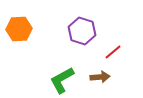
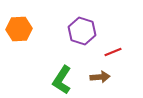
red line: rotated 18 degrees clockwise
green L-shape: rotated 28 degrees counterclockwise
